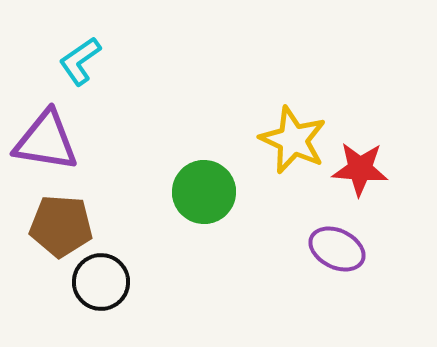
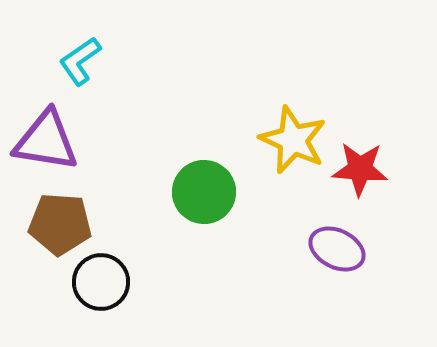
brown pentagon: moved 1 px left, 2 px up
